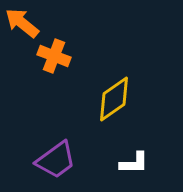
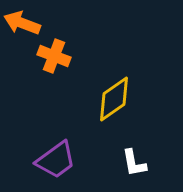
orange arrow: rotated 18 degrees counterclockwise
white L-shape: rotated 80 degrees clockwise
